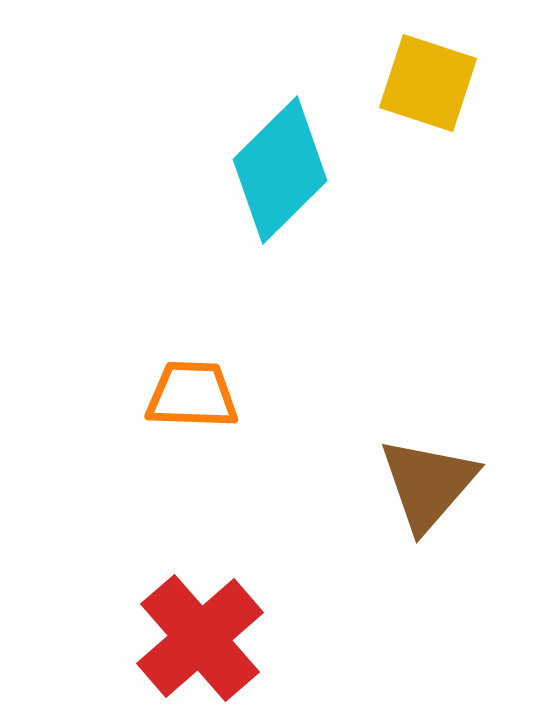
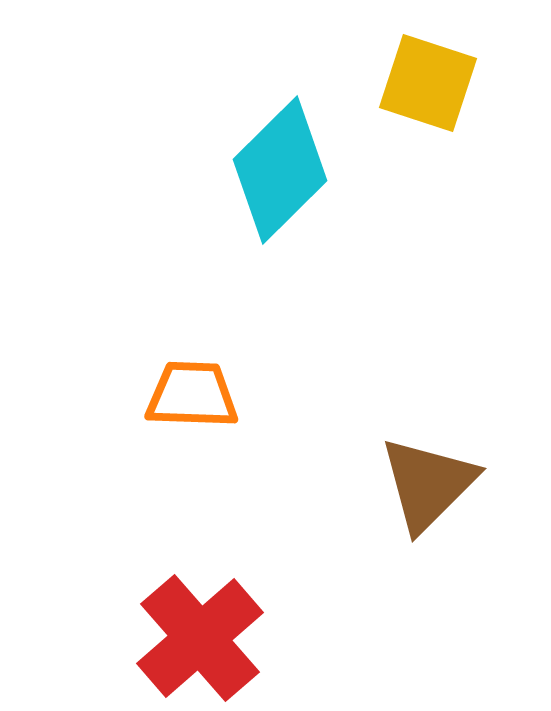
brown triangle: rotated 4 degrees clockwise
